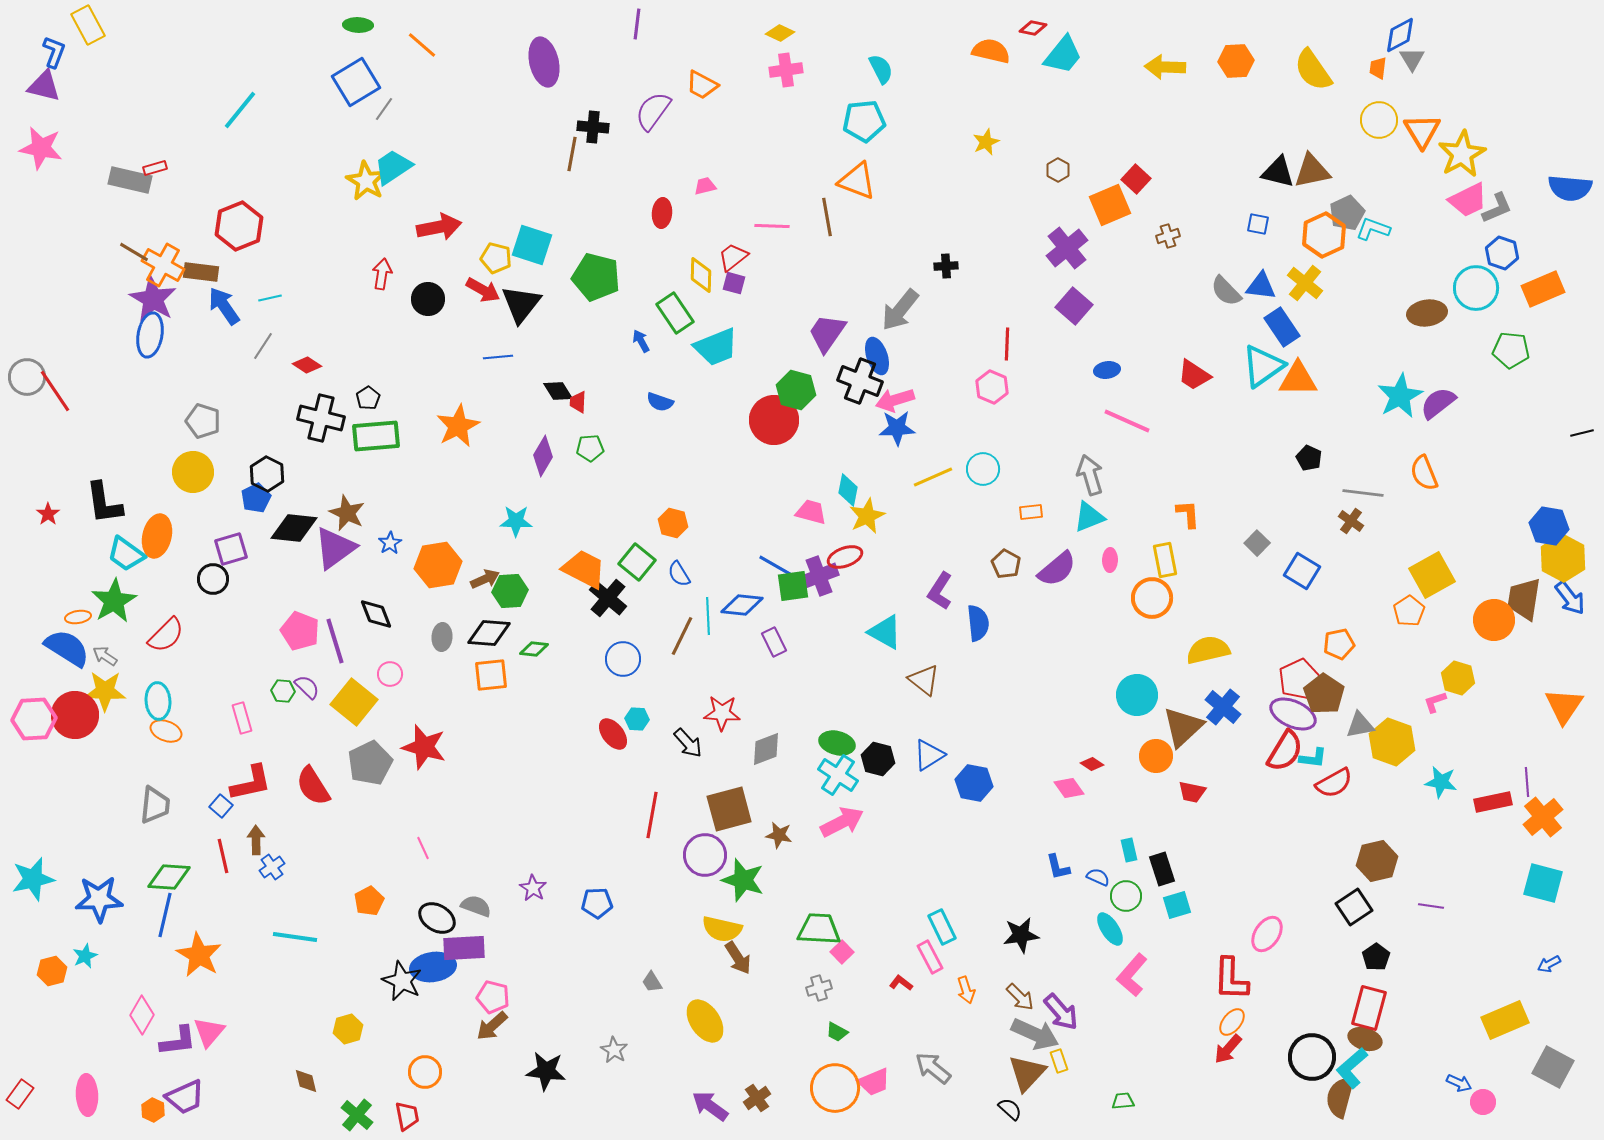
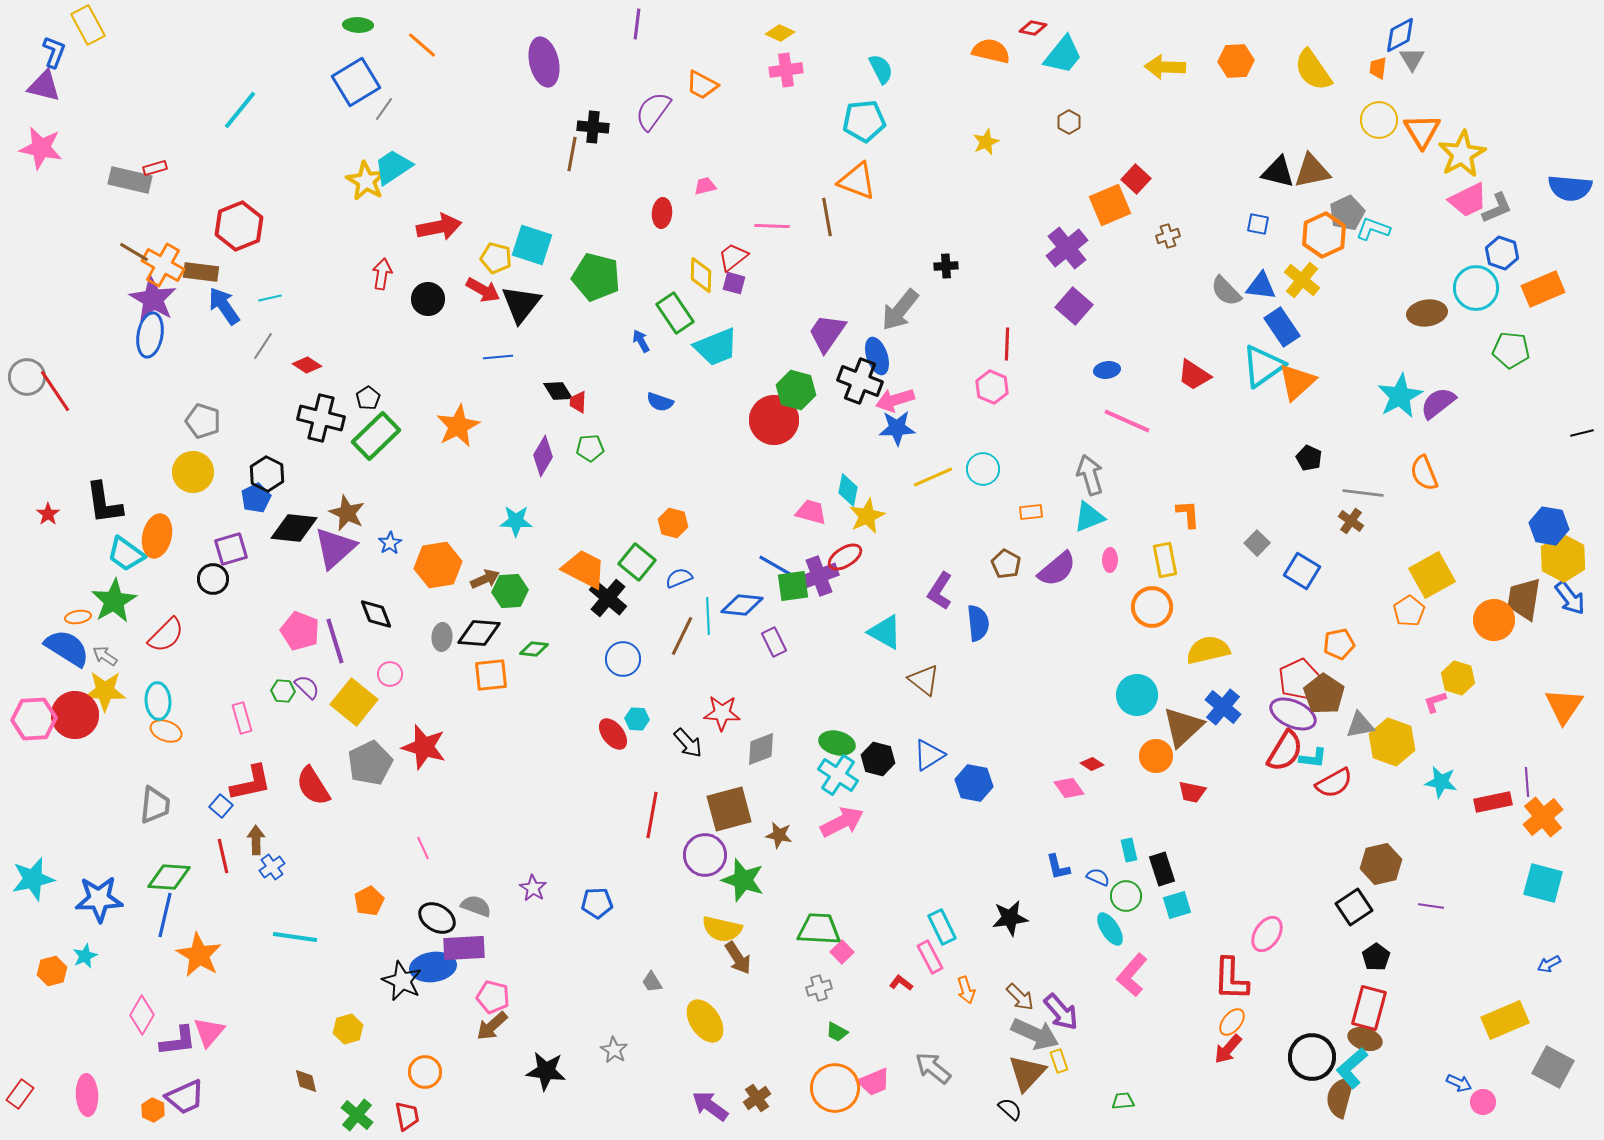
brown hexagon at (1058, 170): moved 11 px right, 48 px up
yellow cross at (1305, 283): moved 3 px left, 3 px up
orange triangle at (1298, 379): moved 1 px left, 3 px down; rotated 42 degrees counterclockwise
green rectangle at (376, 436): rotated 39 degrees counterclockwise
purple triangle at (335, 548): rotated 6 degrees counterclockwise
red ellipse at (845, 557): rotated 12 degrees counterclockwise
blue semicircle at (679, 574): moved 4 px down; rotated 100 degrees clockwise
orange circle at (1152, 598): moved 9 px down
black diamond at (489, 633): moved 10 px left
gray diamond at (766, 749): moved 5 px left
brown hexagon at (1377, 861): moved 4 px right, 3 px down
black star at (1021, 935): moved 11 px left, 17 px up
